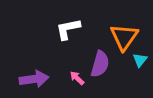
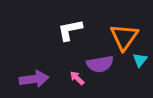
white L-shape: moved 2 px right, 1 px down
purple semicircle: rotated 64 degrees clockwise
